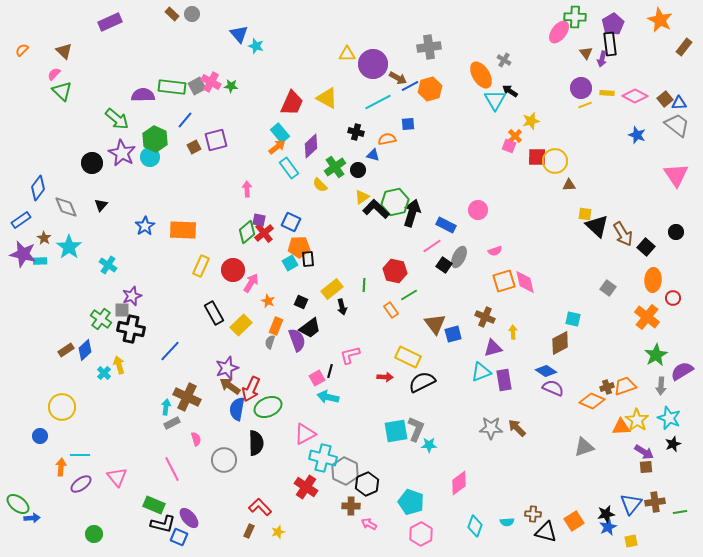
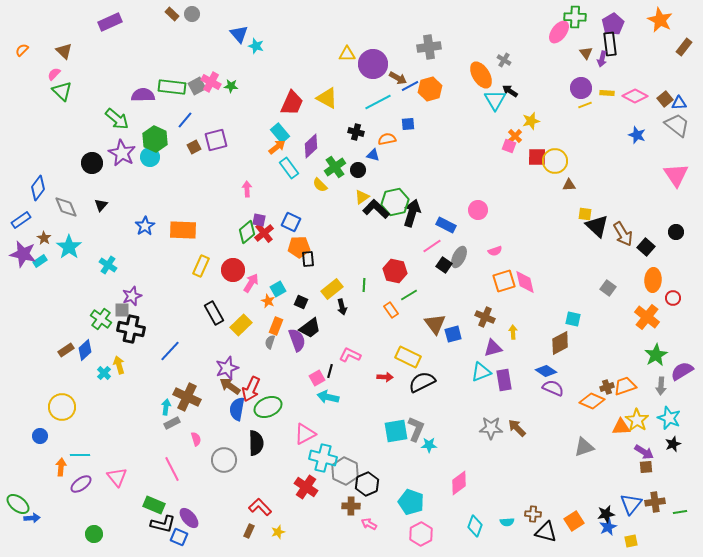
cyan rectangle at (40, 261): rotated 32 degrees counterclockwise
cyan square at (290, 263): moved 12 px left, 26 px down
pink L-shape at (350, 355): rotated 40 degrees clockwise
